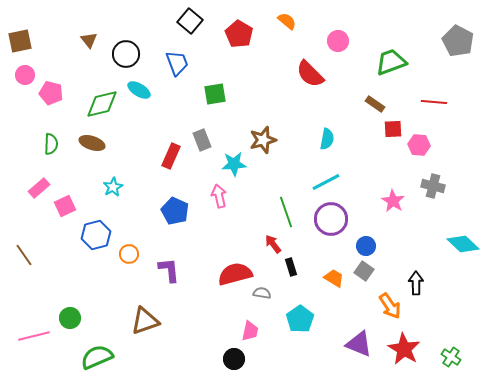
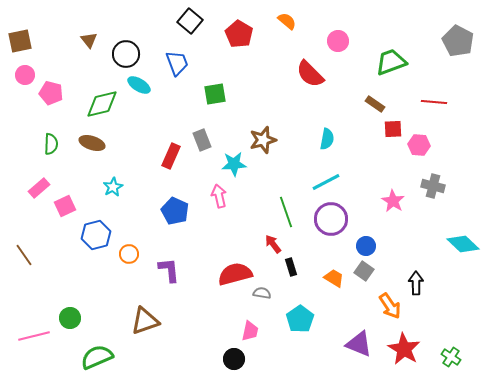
cyan ellipse at (139, 90): moved 5 px up
